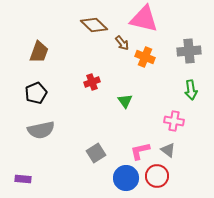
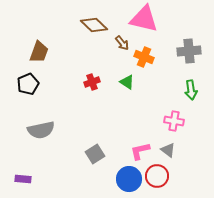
orange cross: moved 1 px left
black pentagon: moved 8 px left, 9 px up
green triangle: moved 2 px right, 19 px up; rotated 21 degrees counterclockwise
gray square: moved 1 px left, 1 px down
blue circle: moved 3 px right, 1 px down
